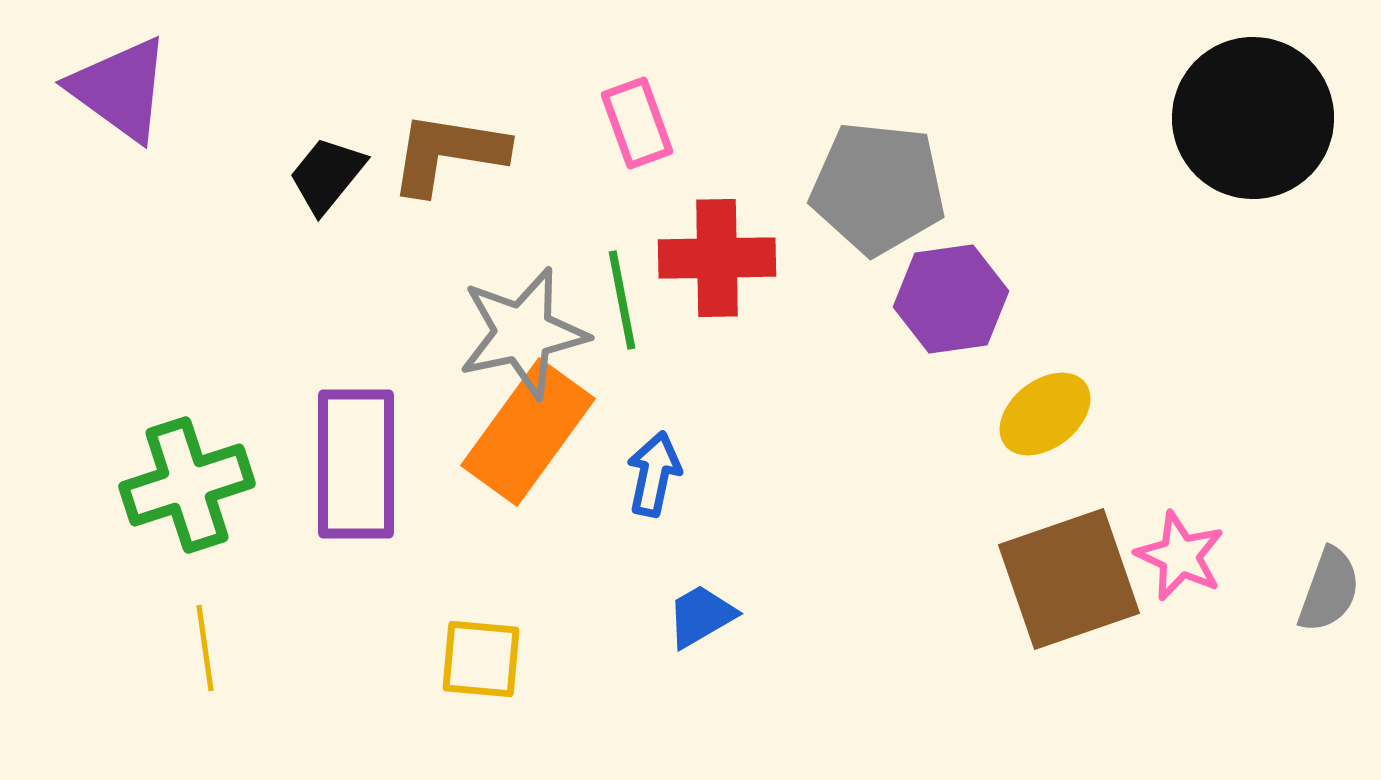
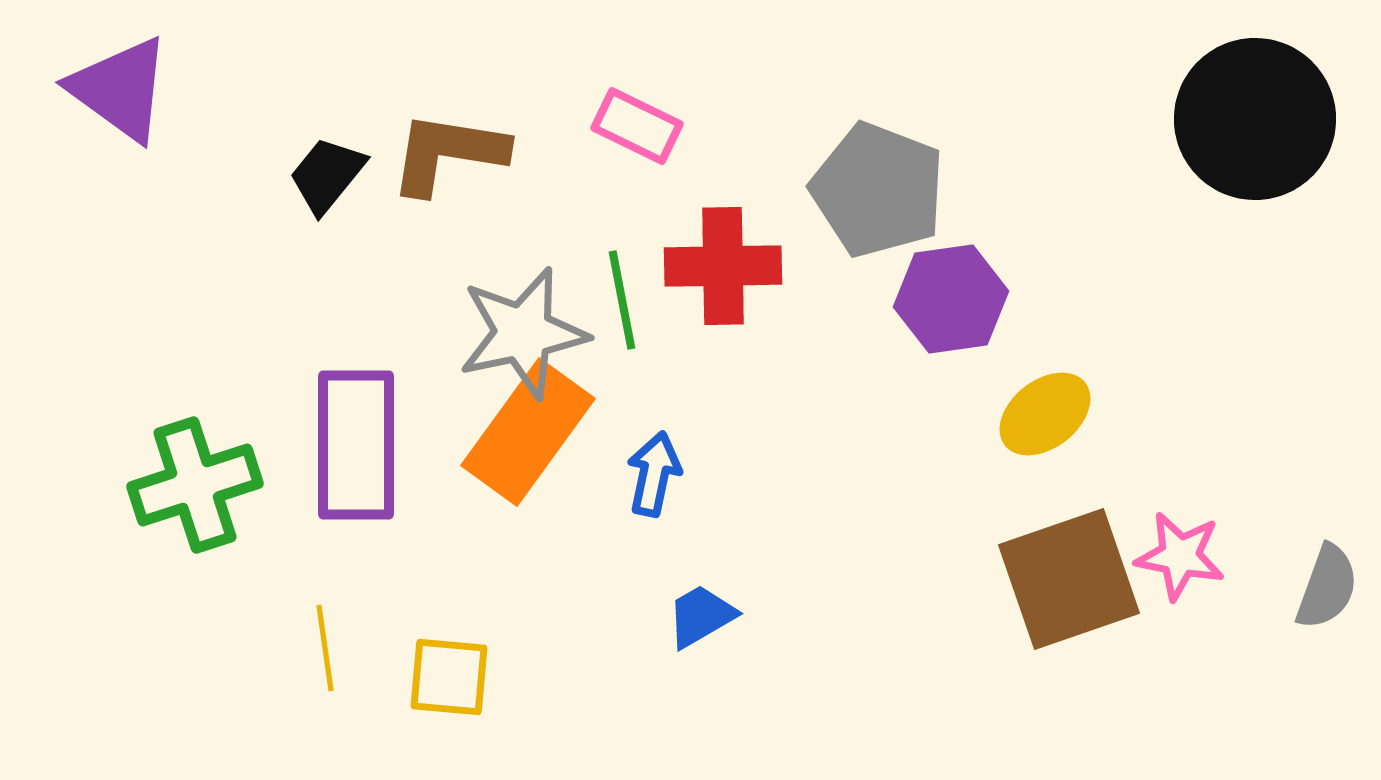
black circle: moved 2 px right, 1 px down
pink rectangle: moved 3 px down; rotated 44 degrees counterclockwise
gray pentagon: moved 2 px down; rotated 15 degrees clockwise
red cross: moved 6 px right, 8 px down
purple rectangle: moved 19 px up
green cross: moved 8 px right
pink star: rotated 14 degrees counterclockwise
gray semicircle: moved 2 px left, 3 px up
yellow line: moved 120 px right
yellow square: moved 32 px left, 18 px down
